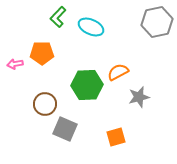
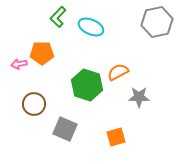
pink arrow: moved 4 px right
green hexagon: rotated 20 degrees clockwise
gray star: rotated 15 degrees clockwise
brown circle: moved 11 px left
